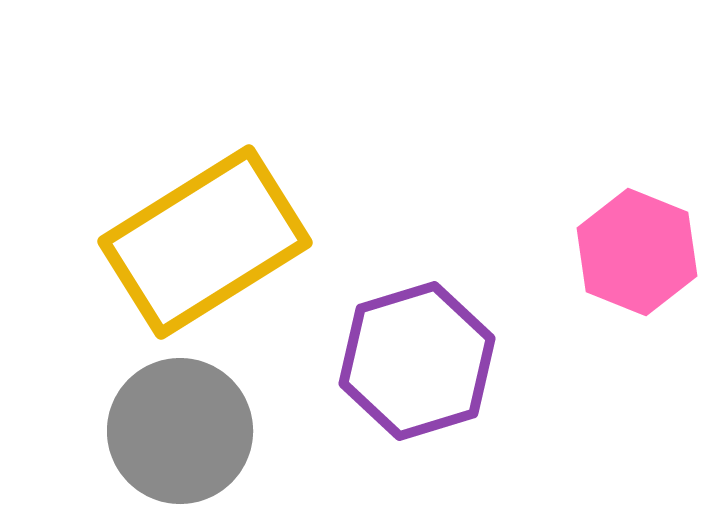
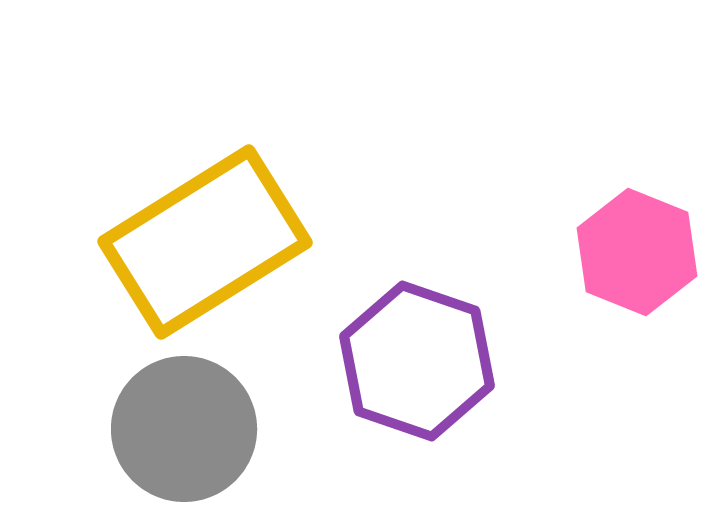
purple hexagon: rotated 24 degrees counterclockwise
gray circle: moved 4 px right, 2 px up
